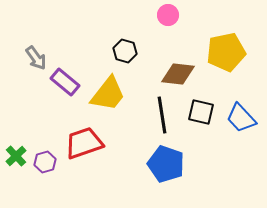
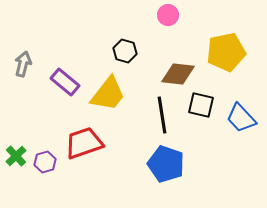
gray arrow: moved 13 px left, 6 px down; rotated 130 degrees counterclockwise
black square: moved 7 px up
